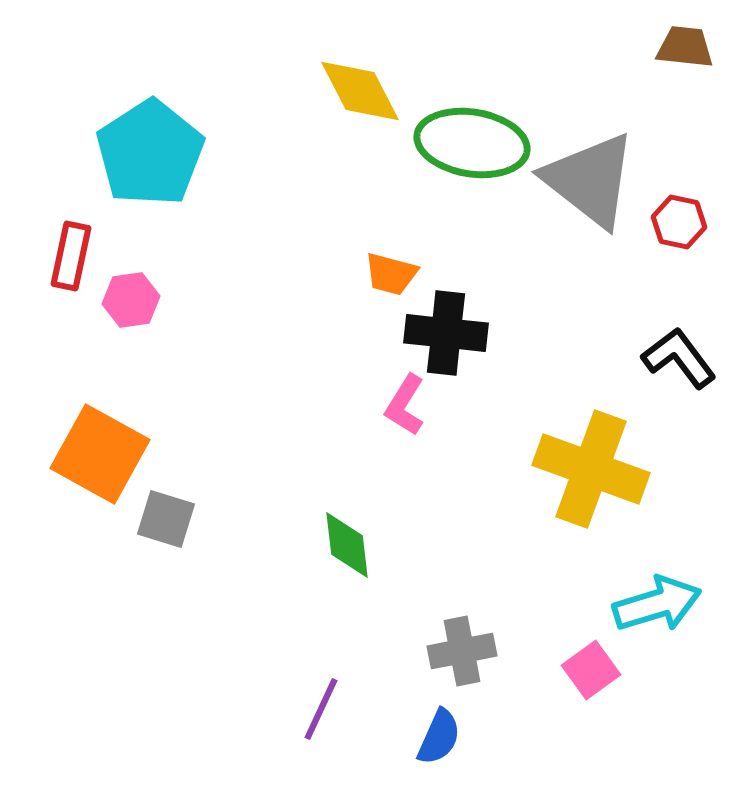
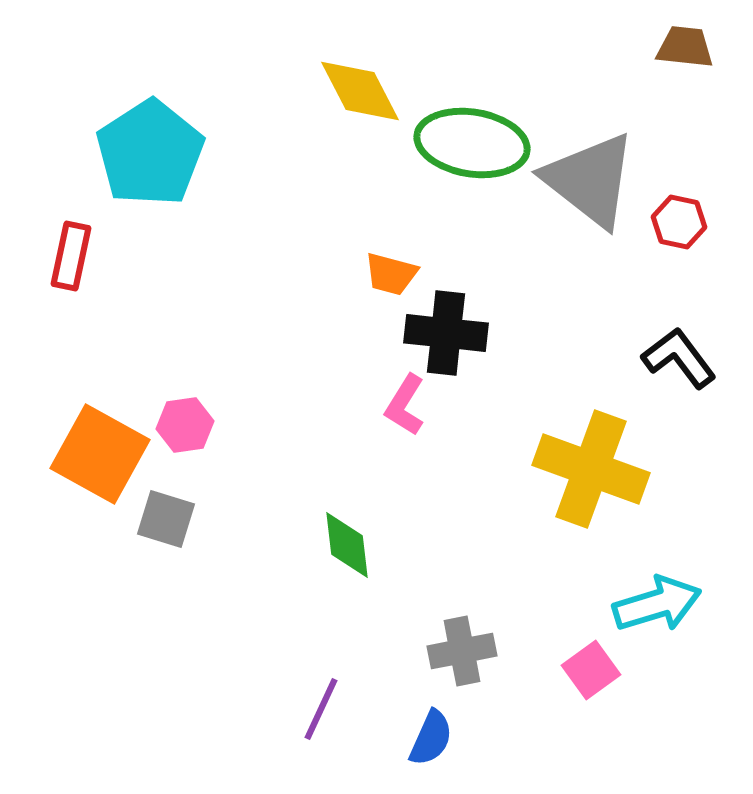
pink hexagon: moved 54 px right, 125 px down
blue semicircle: moved 8 px left, 1 px down
